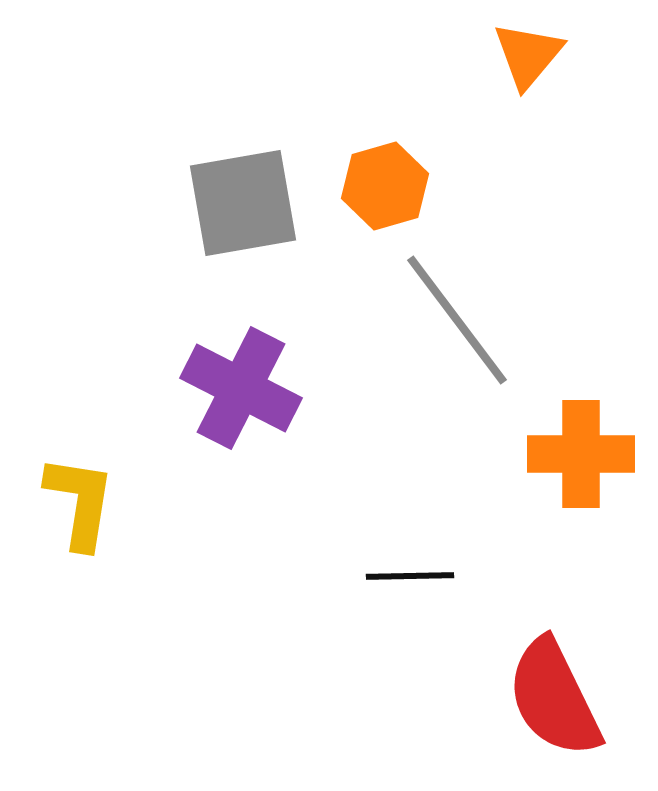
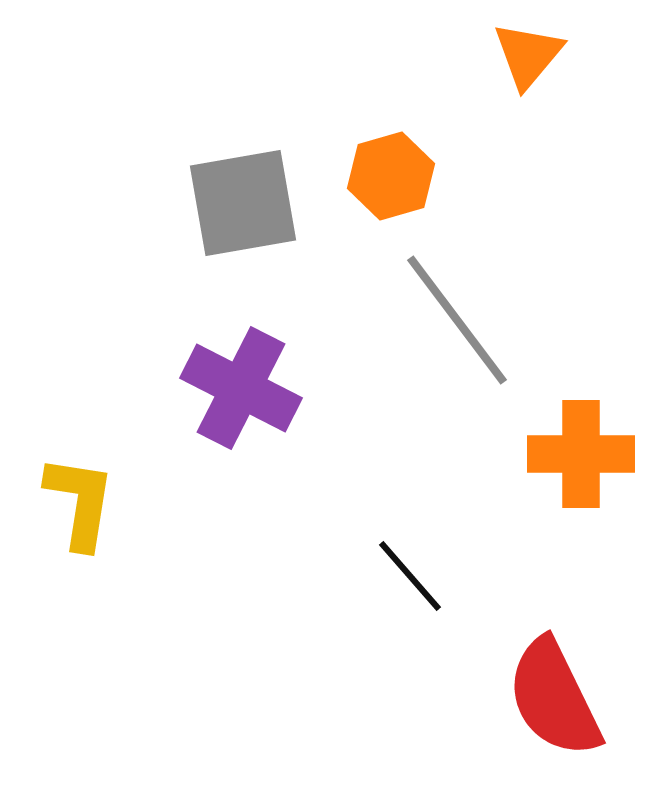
orange hexagon: moved 6 px right, 10 px up
black line: rotated 50 degrees clockwise
